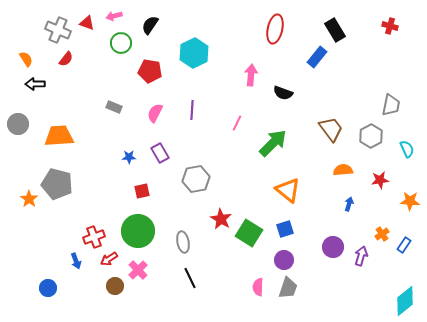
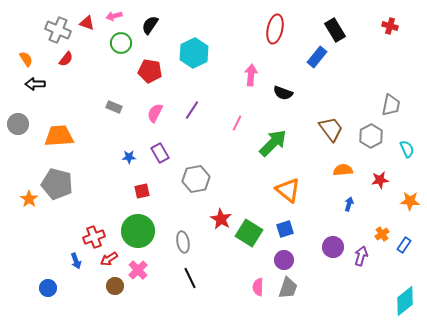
purple line at (192, 110): rotated 30 degrees clockwise
